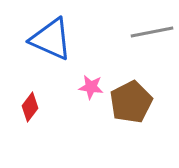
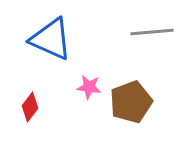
gray line: rotated 6 degrees clockwise
pink star: moved 2 px left
brown pentagon: rotated 6 degrees clockwise
